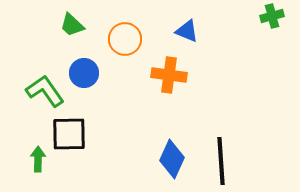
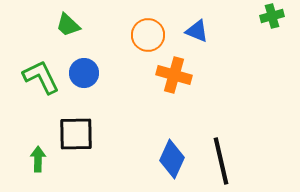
green trapezoid: moved 4 px left
blue triangle: moved 10 px right
orange circle: moved 23 px right, 4 px up
orange cross: moved 5 px right; rotated 8 degrees clockwise
green L-shape: moved 4 px left, 14 px up; rotated 9 degrees clockwise
black square: moved 7 px right
black line: rotated 9 degrees counterclockwise
